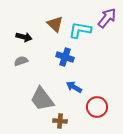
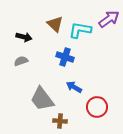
purple arrow: moved 2 px right, 1 px down; rotated 15 degrees clockwise
